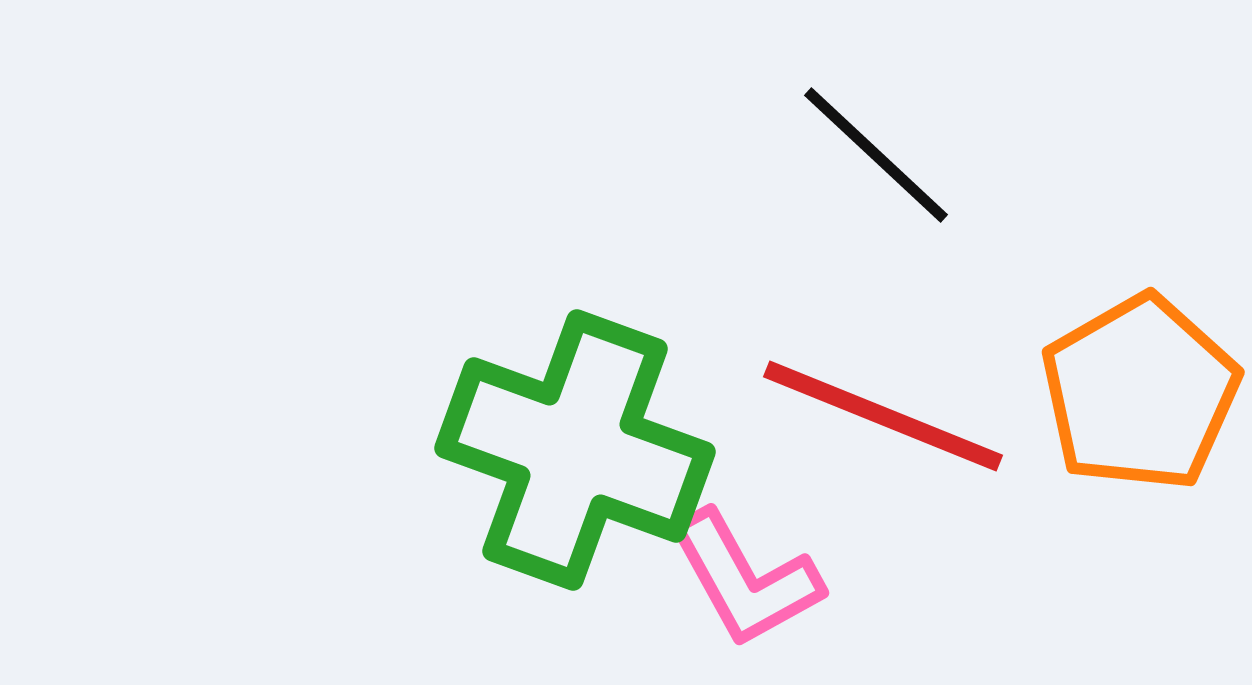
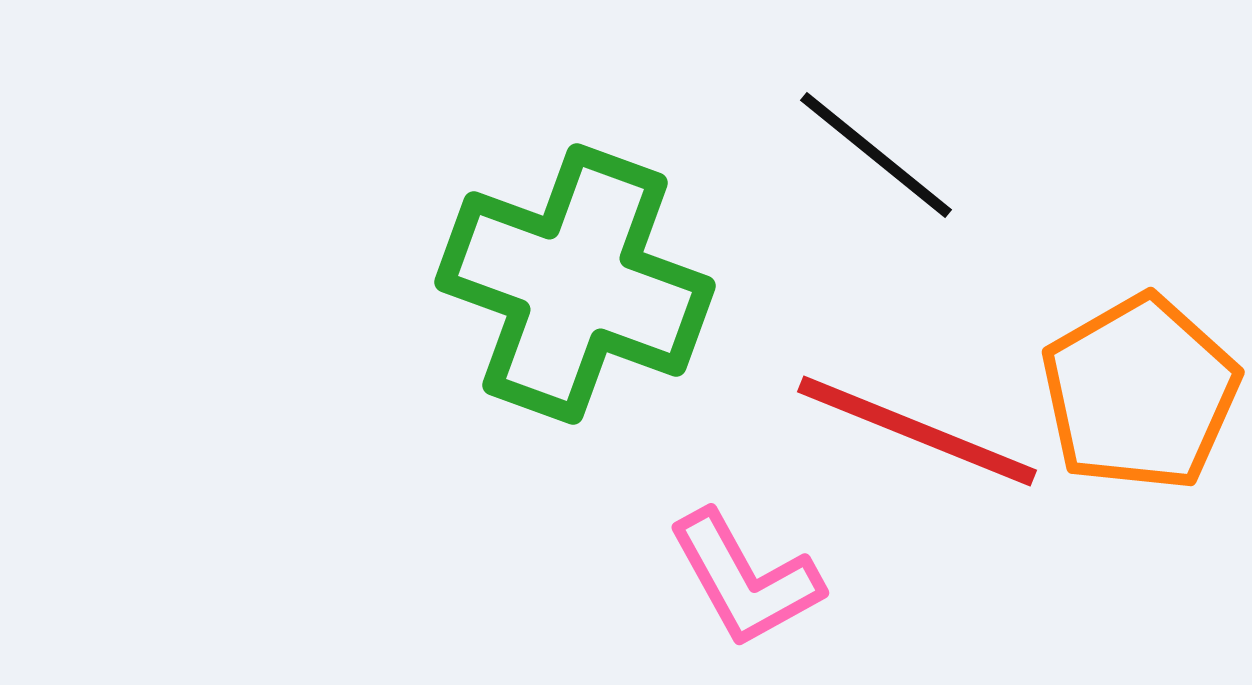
black line: rotated 4 degrees counterclockwise
red line: moved 34 px right, 15 px down
green cross: moved 166 px up
